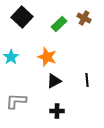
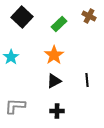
brown cross: moved 5 px right, 2 px up
orange star: moved 7 px right, 2 px up; rotated 18 degrees clockwise
gray L-shape: moved 1 px left, 5 px down
